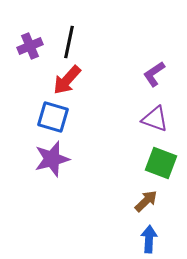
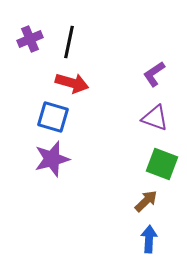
purple cross: moved 7 px up
red arrow: moved 5 px right, 3 px down; rotated 116 degrees counterclockwise
purple triangle: moved 1 px up
green square: moved 1 px right, 1 px down
